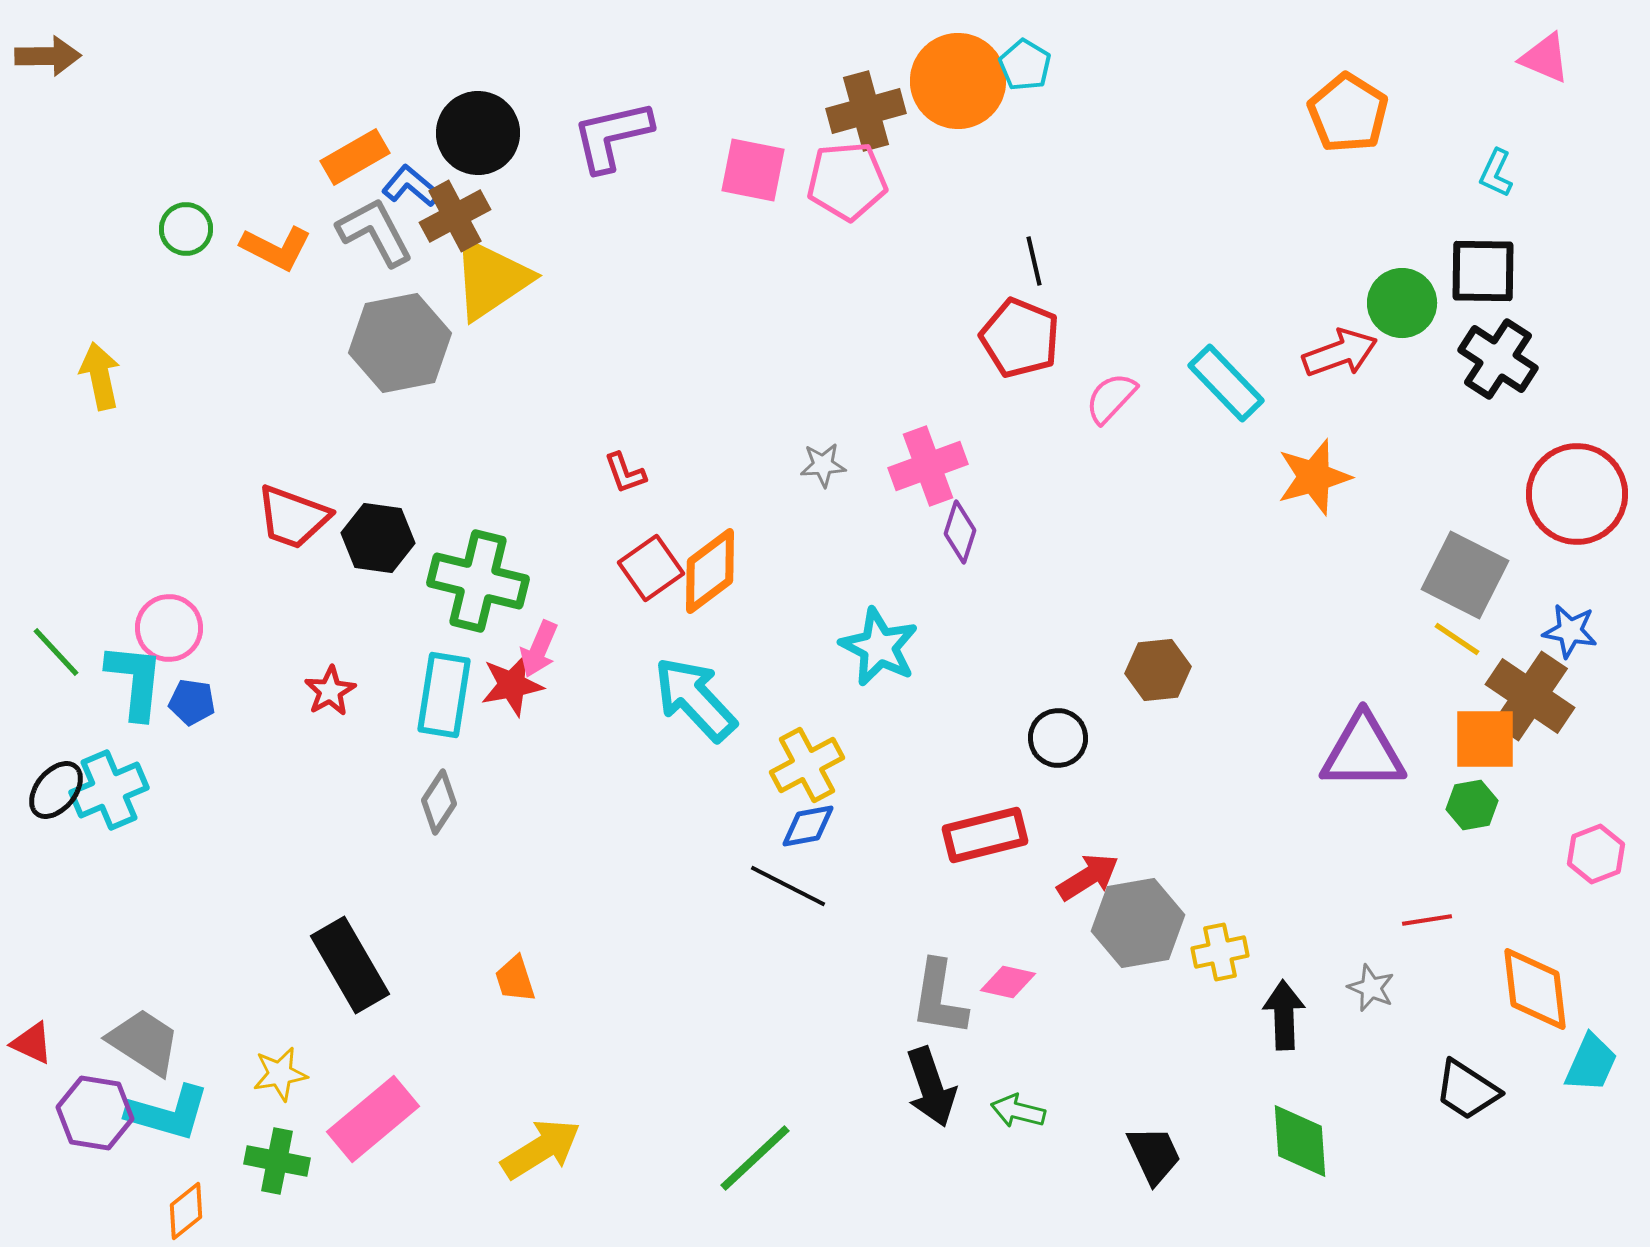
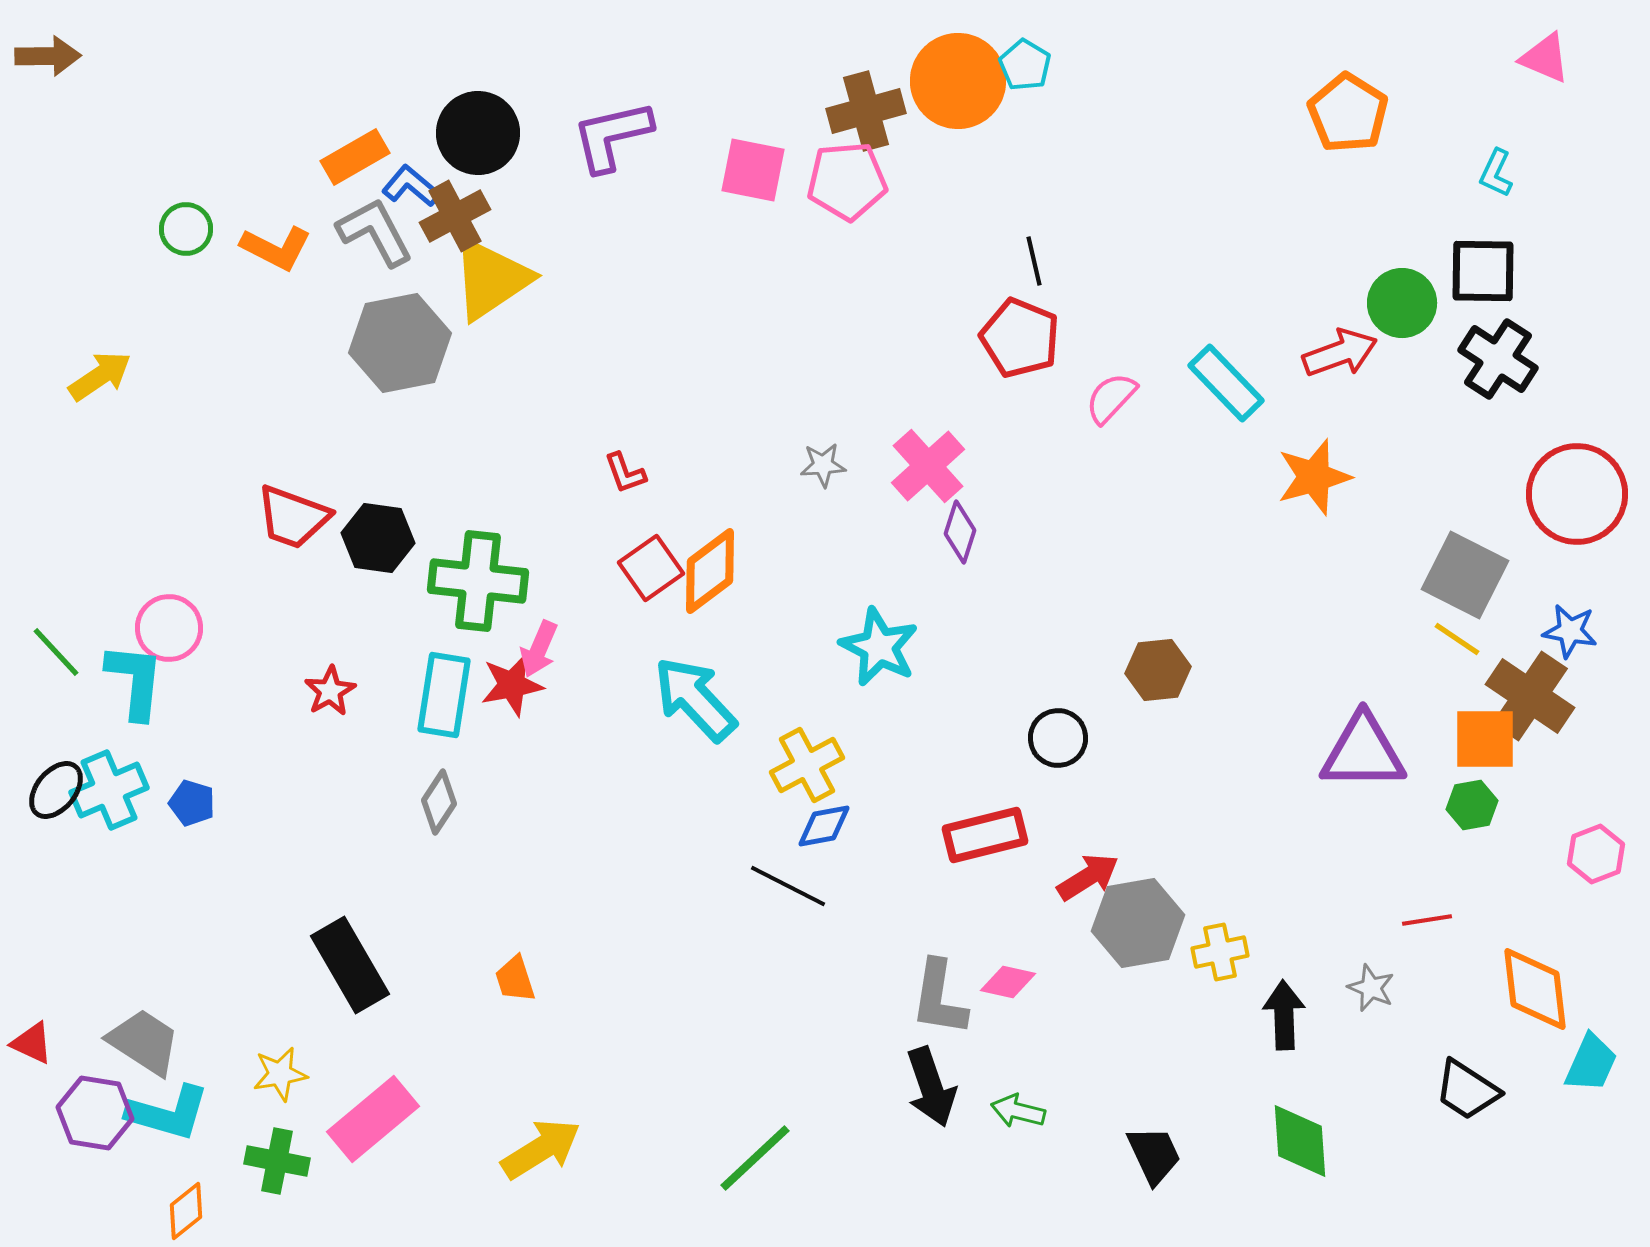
yellow arrow at (100, 376): rotated 68 degrees clockwise
pink cross at (928, 466): rotated 22 degrees counterclockwise
green cross at (478, 581): rotated 8 degrees counterclockwise
blue pentagon at (192, 702): moved 101 px down; rotated 9 degrees clockwise
blue diamond at (808, 826): moved 16 px right
